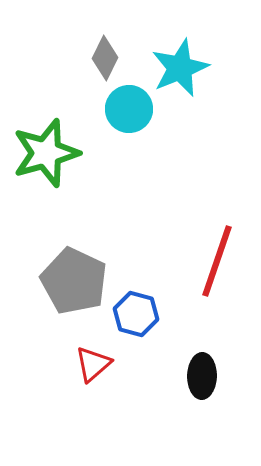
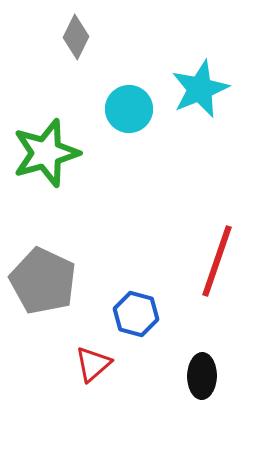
gray diamond: moved 29 px left, 21 px up
cyan star: moved 20 px right, 21 px down
gray pentagon: moved 31 px left
